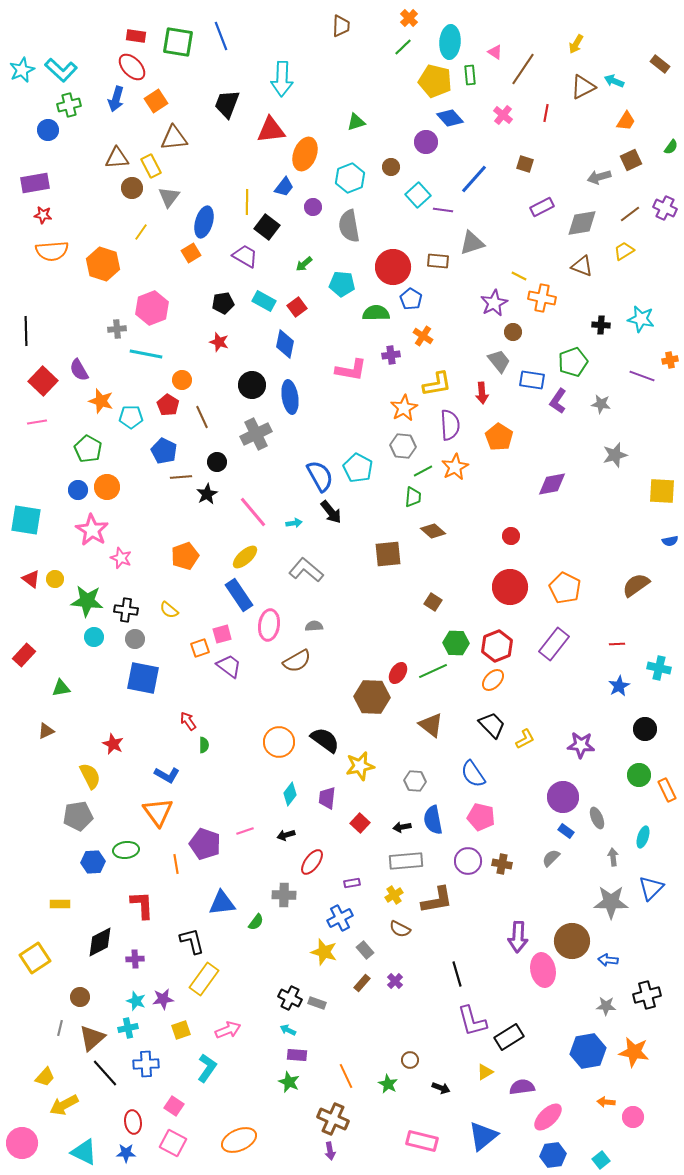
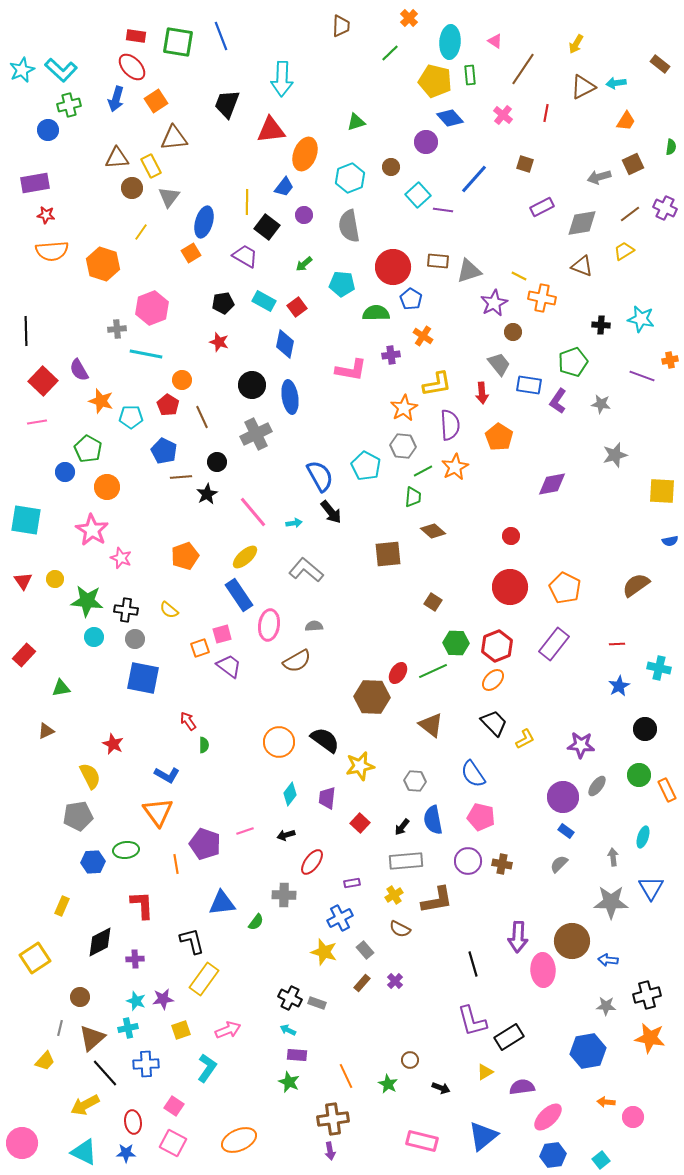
green line at (403, 47): moved 13 px left, 6 px down
pink triangle at (495, 52): moved 11 px up
cyan arrow at (614, 81): moved 2 px right, 2 px down; rotated 30 degrees counterclockwise
green semicircle at (671, 147): rotated 28 degrees counterclockwise
brown square at (631, 160): moved 2 px right, 4 px down
purple circle at (313, 207): moved 9 px left, 8 px down
red star at (43, 215): moved 3 px right
gray triangle at (472, 243): moved 3 px left, 28 px down
gray trapezoid at (499, 361): moved 3 px down
blue rectangle at (532, 380): moved 3 px left, 5 px down
cyan pentagon at (358, 468): moved 8 px right, 2 px up
blue circle at (78, 490): moved 13 px left, 18 px up
red triangle at (31, 579): moved 8 px left, 2 px down; rotated 18 degrees clockwise
black trapezoid at (492, 725): moved 2 px right, 2 px up
gray ellipse at (597, 818): moved 32 px up; rotated 60 degrees clockwise
black arrow at (402, 827): rotated 42 degrees counterclockwise
gray semicircle at (551, 858): moved 8 px right, 6 px down
blue triangle at (651, 888): rotated 16 degrees counterclockwise
yellow rectangle at (60, 904): moved 2 px right, 2 px down; rotated 66 degrees counterclockwise
pink ellipse at (543, 970): rotated 8 degrees clockwise
black line at (457, 974): moved 16 px right, 10 px up
orange star at (634, 1052): moved 16 px right, 14 px up
yellow trapezoid at (45, 1077): moved 16 px up
yellow arrow at (64, 1105): moved 21 px right
brown cross at (333, 1119): rotated 32 degrees counterclockwise
